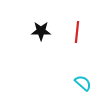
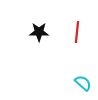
black star: moved 2 px left, 1 px down
